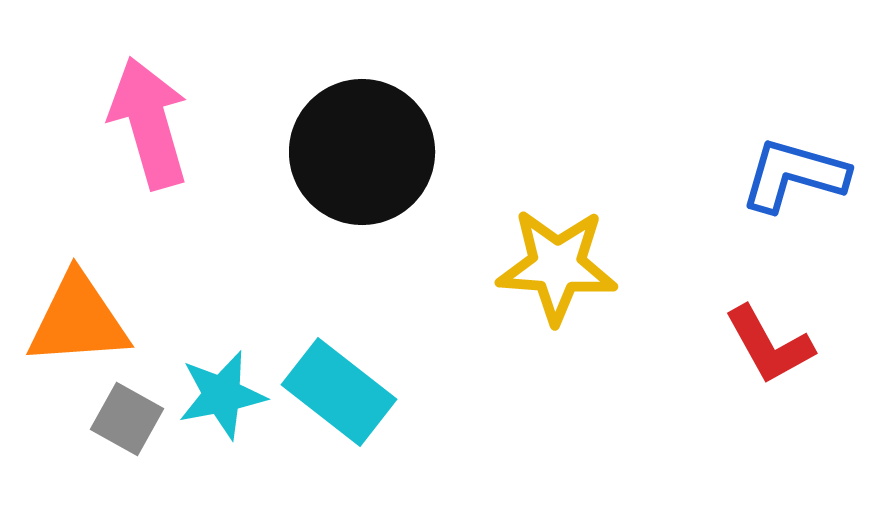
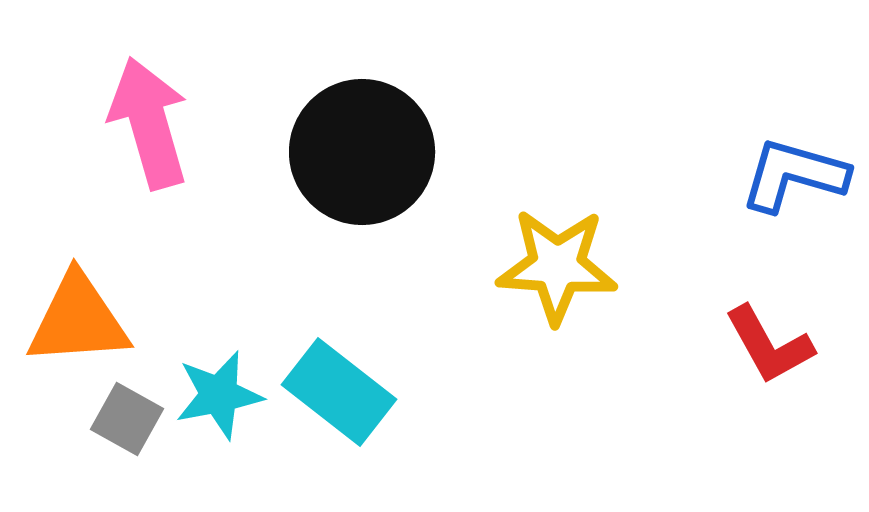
cyan star: moved 3 px left
